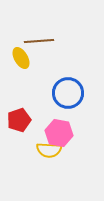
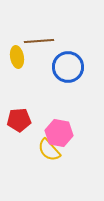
yellow ellipse: moved 4 px left, 1 px up; rotated 20 degrees clockwise
blue circle: moved 26 px up
red pentagon: rotated 15 degrees clockwise
yellow semicircle: rotated 45 degrees clockwise
